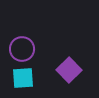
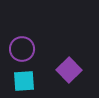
cyan square: moved 1 px right, 3 px down
